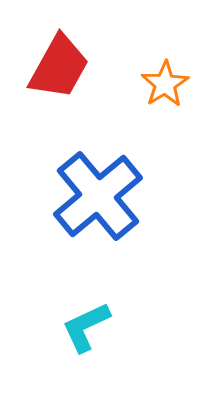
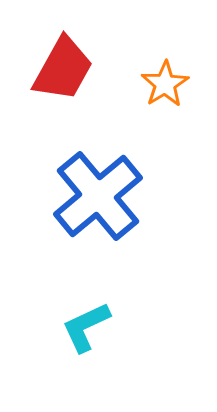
red trapezoid: moved 4 px right, 2 px down
